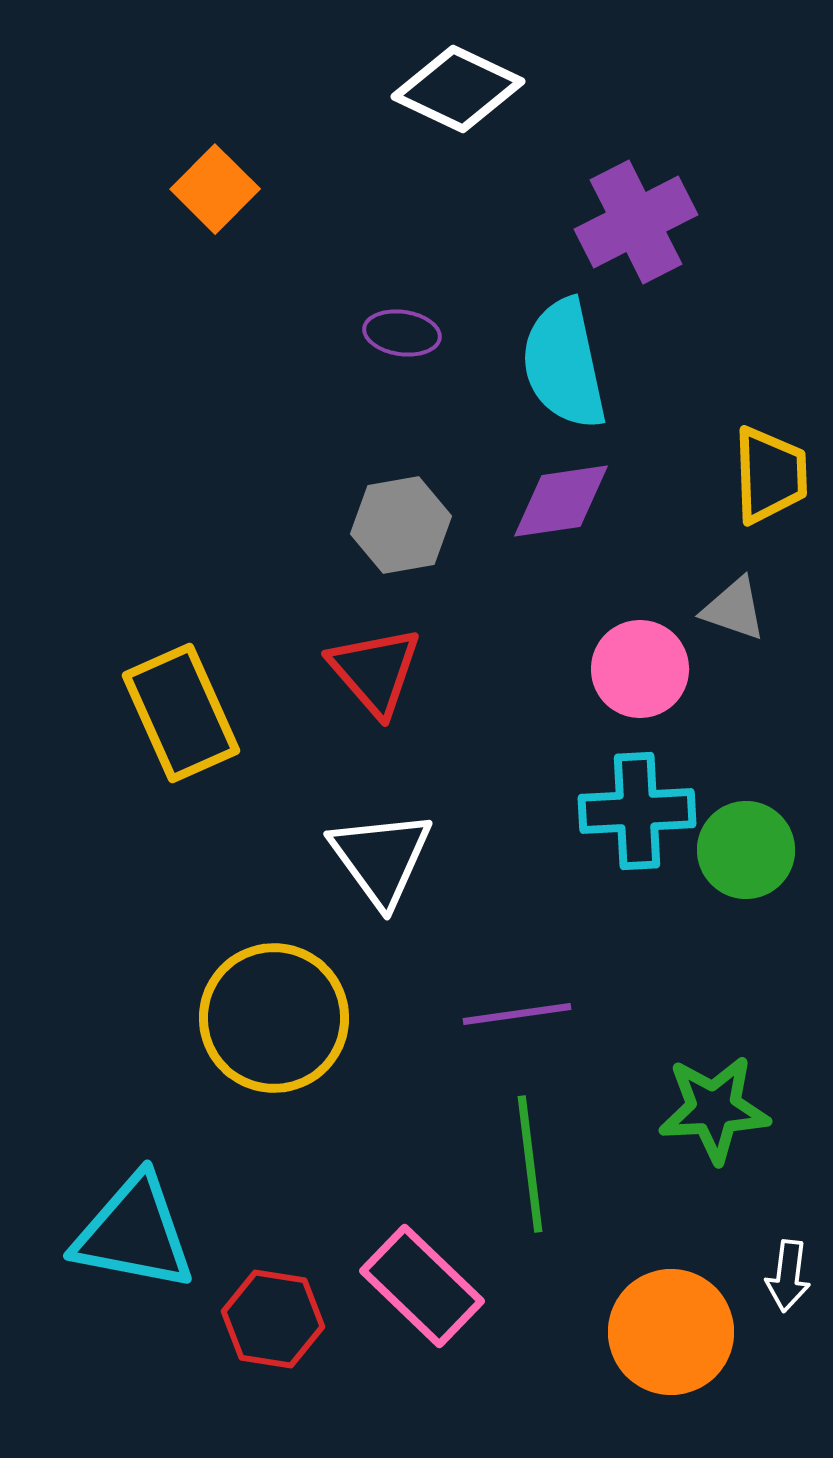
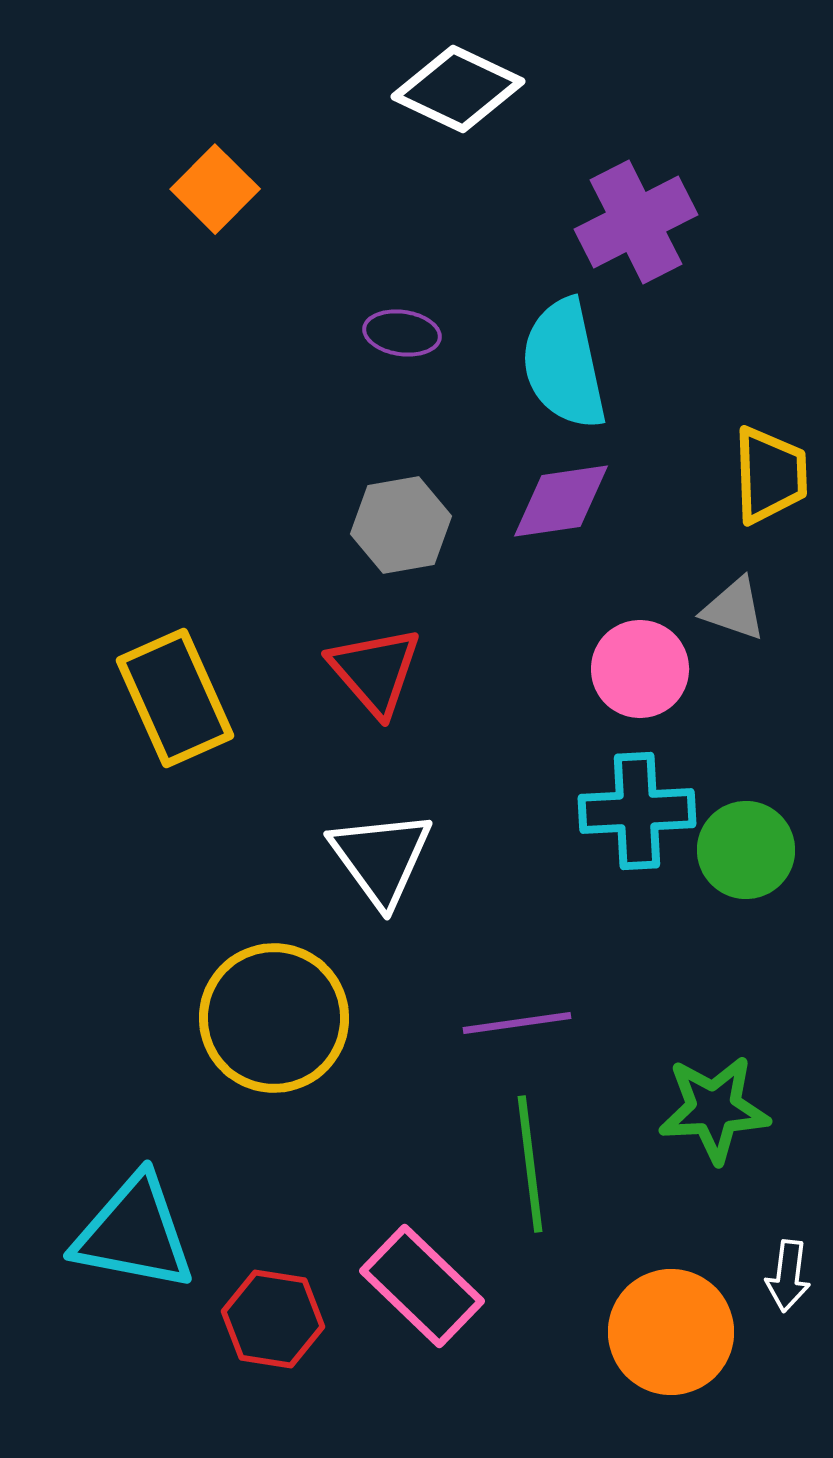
yellow rectangle: moved 6 px left, 15 px up
purple line: moved 9 px down
